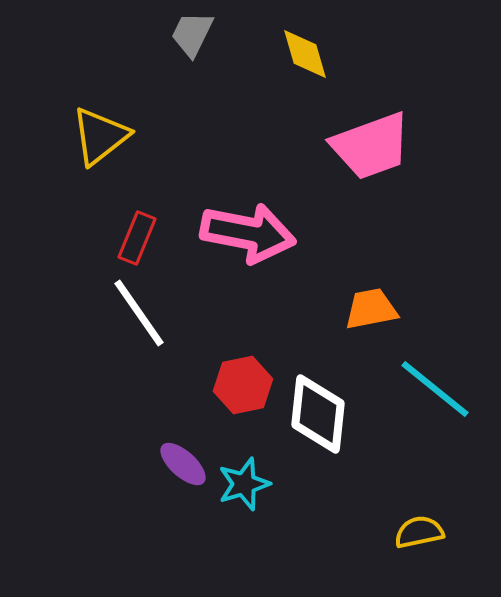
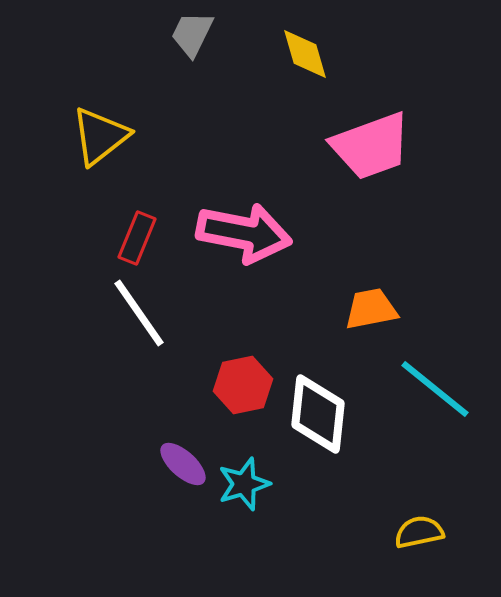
pink arrow: moved 4 px left
